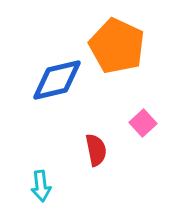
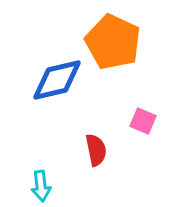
orange pentagon: moved 4 px left, 4 px up
pink square: moved 2 px up; rotated 24 degrees counterclockwise
